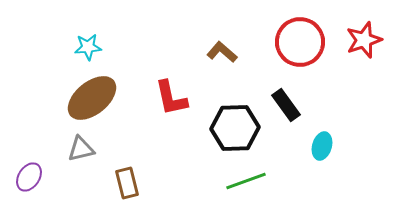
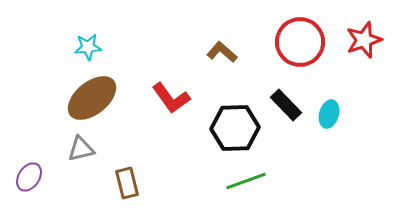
red L-shape: rotated 24 degrees counterclockwise
black rectangle: rotated 8 degrees counterclockwise
cyan ellipse: moved 7 px right, 32 px up
